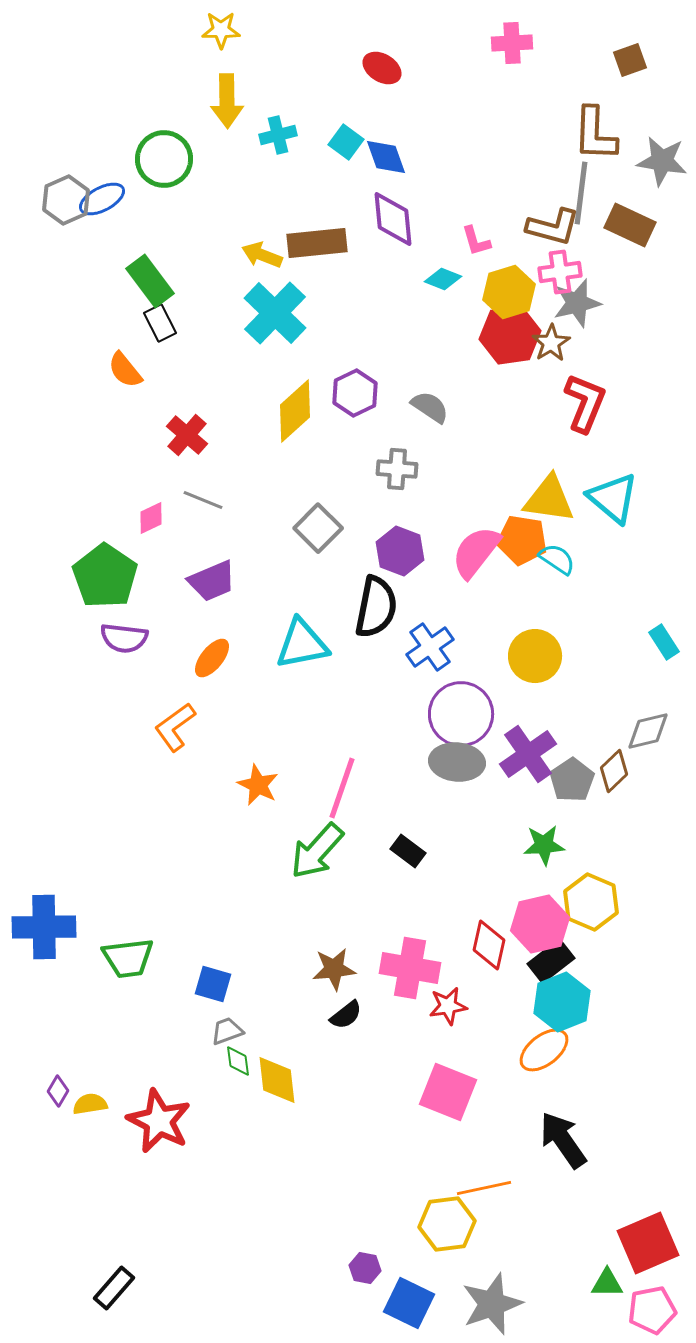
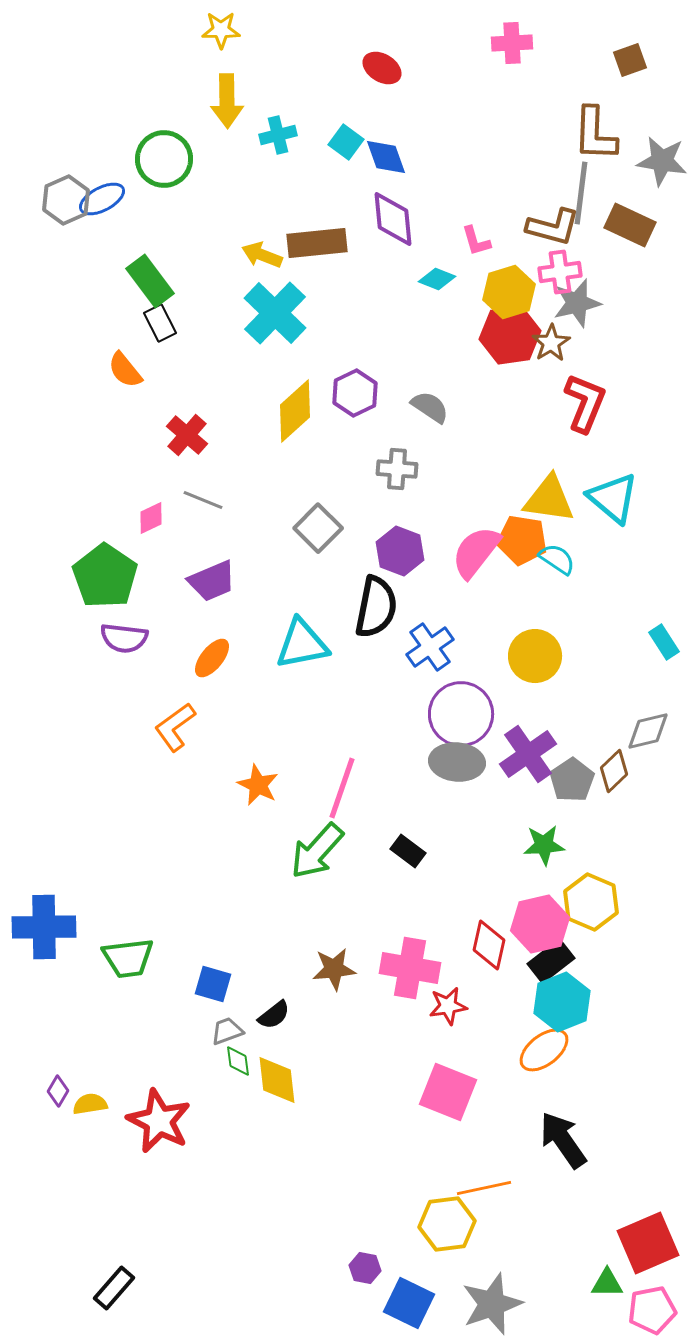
cyan diamond at (443, 279): moved 6 px left
black semicircle at (346, 1015): moved 72 px left
